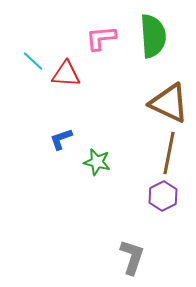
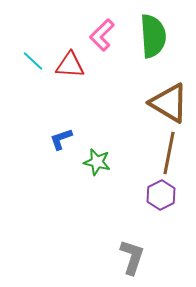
pink L-shape: moved 1 px right, 3 px up; rotated 40 degrees counterclockwise
red triangle: moved 4 px right, 9 px up
brown triangle: rotated 6 degrees clockwise
purple hexagon: moved 2 px left, 1 px up
